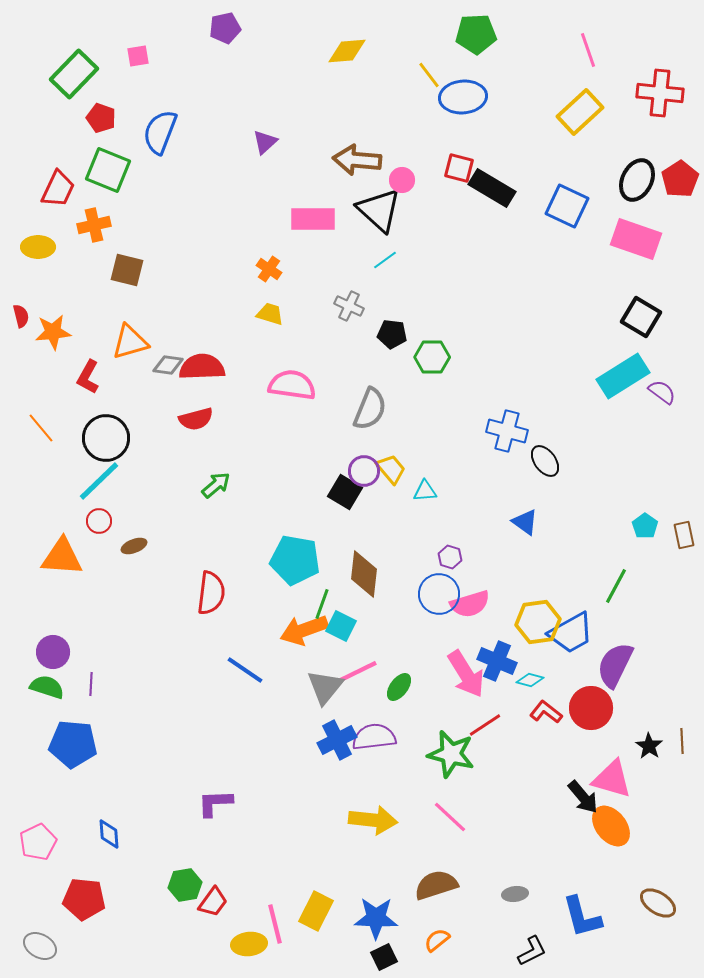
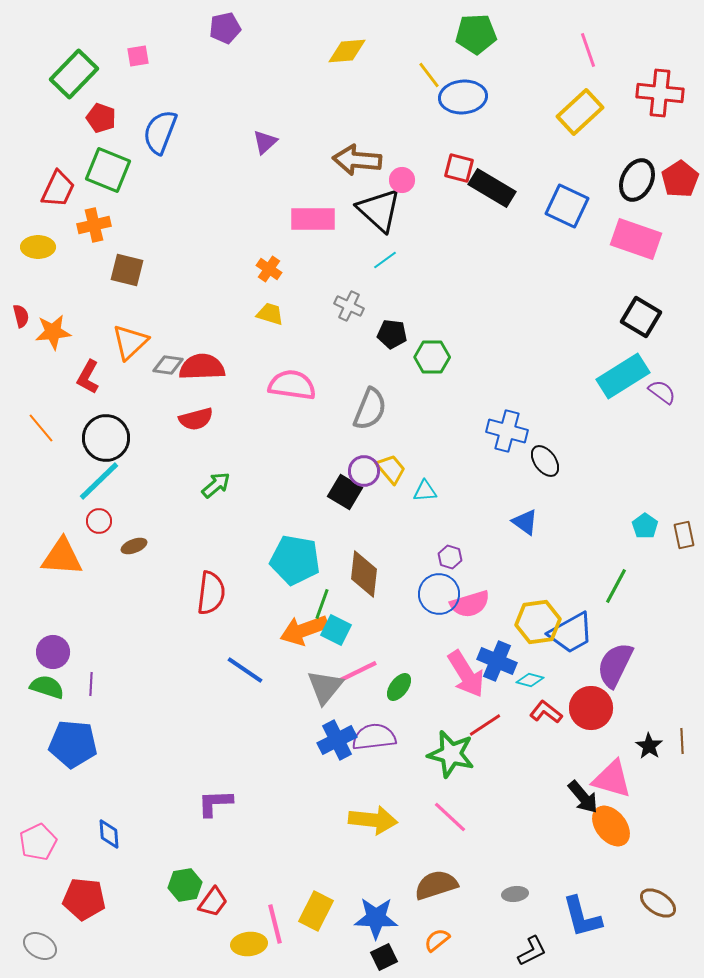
orange triangle at (130, 342): rotated 27 degrees counterclockwise
cyan square at (341, 626): moved 5 px left, 4 px down
